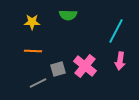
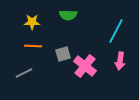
orange line: moved 5 px up
gray square: moved 5 px right, 15 px up
gray line: moved 14 px left, 10 px up
